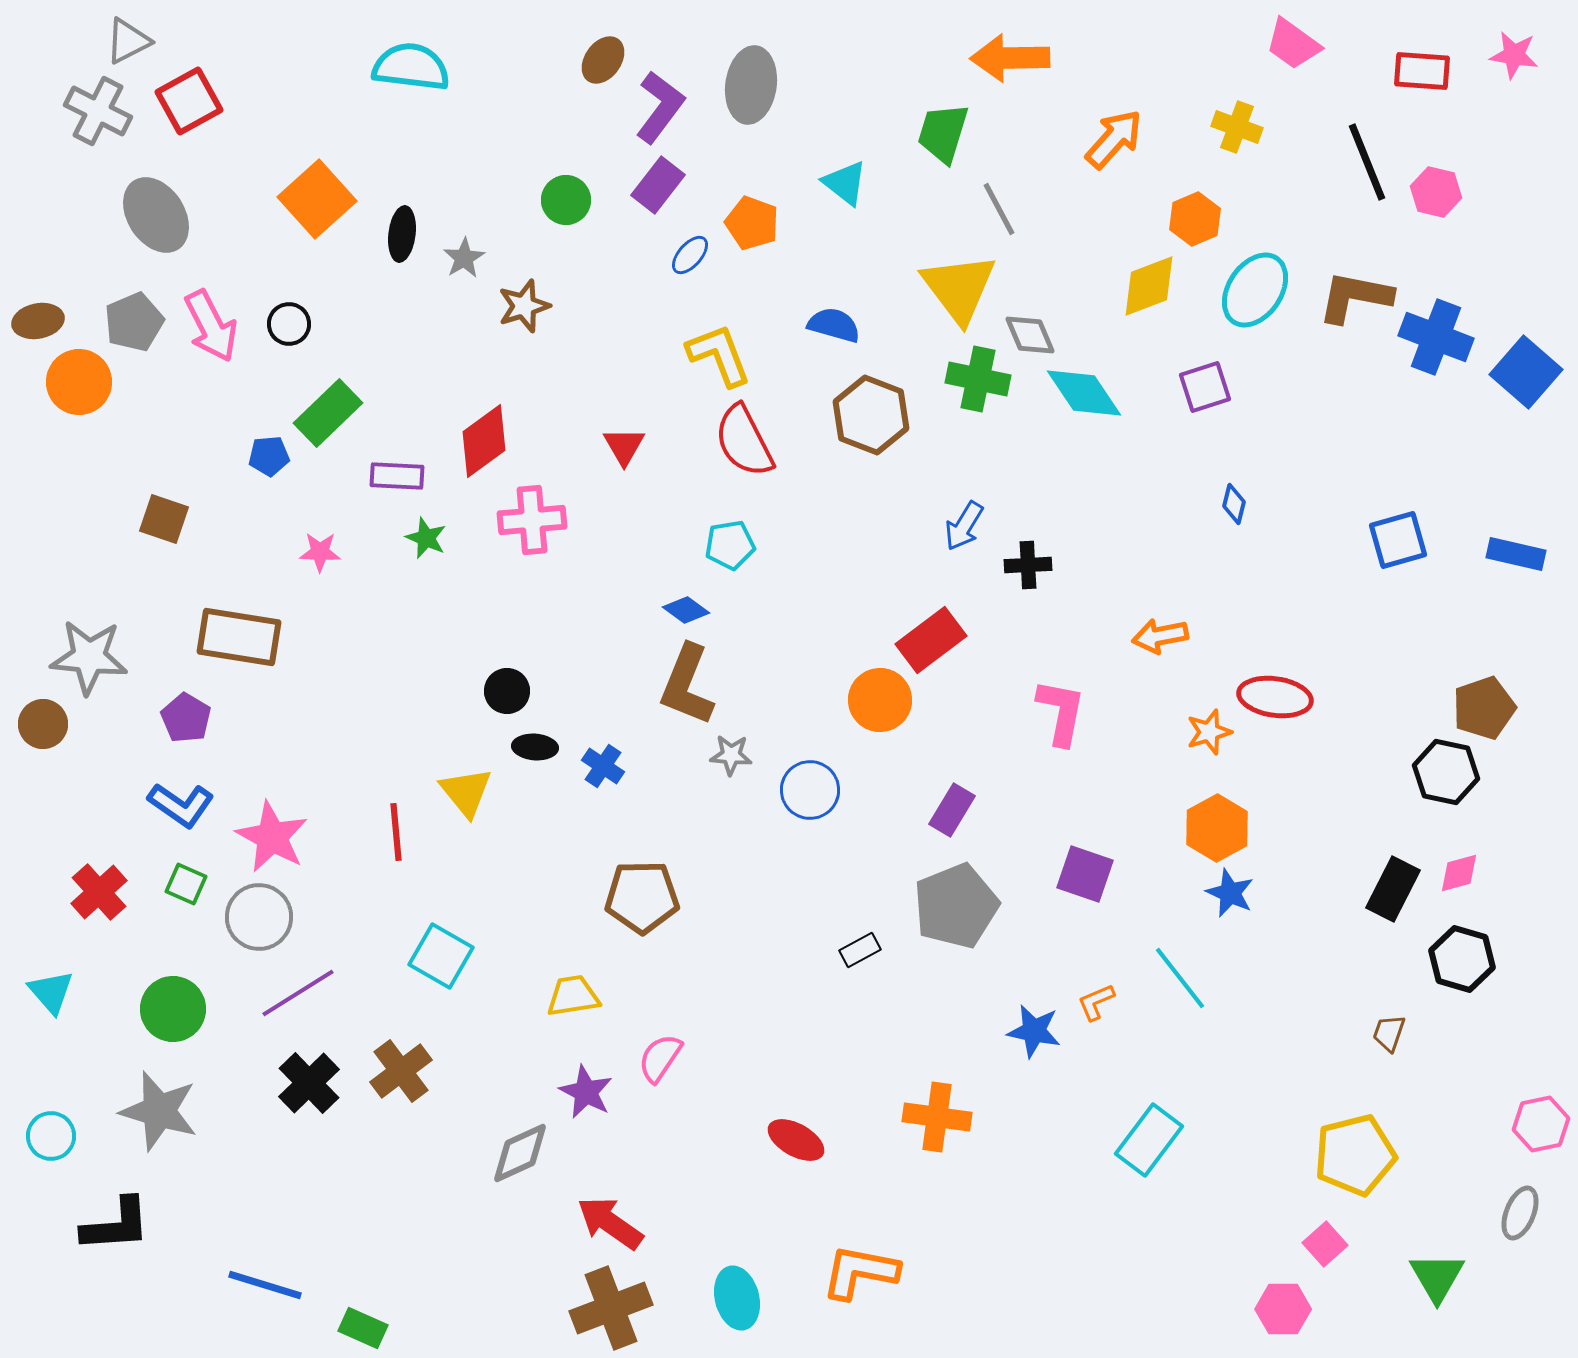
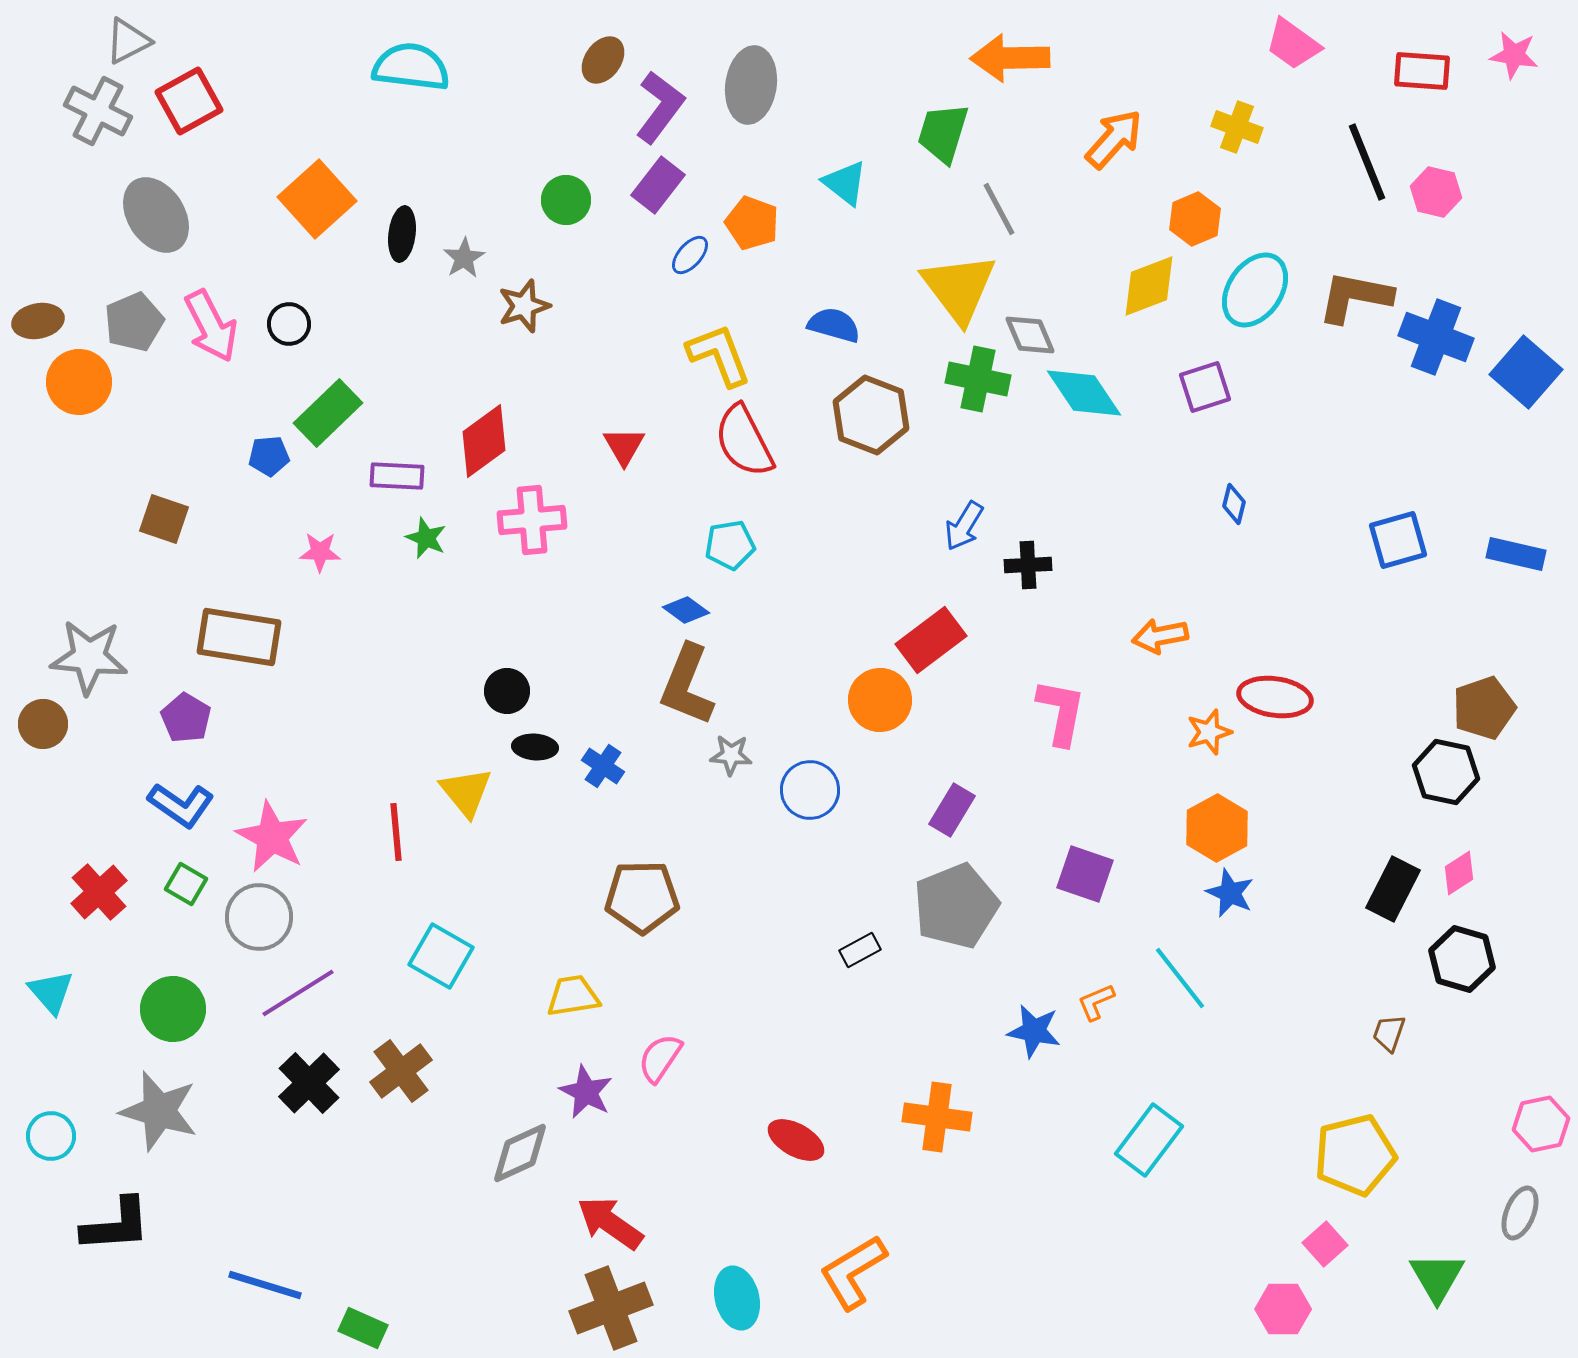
pink diamond at (1459, 873): rotated 18 degrees counterclockwise
green square at (186, 884): rotated 6 degrees clockwise
orange L-shape at (860, 1272): moved 7 px left; rotated 42 degrees counterclockwise
